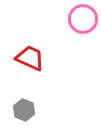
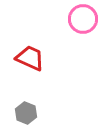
gray hexagon: moved 2 px right, 3 px down
